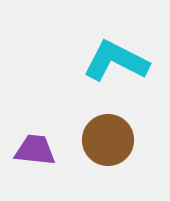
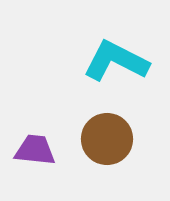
brown circle: moved 1 px left, 1 px up
